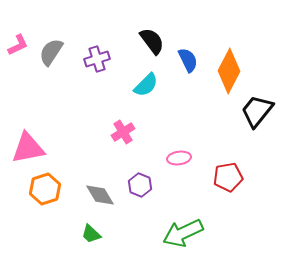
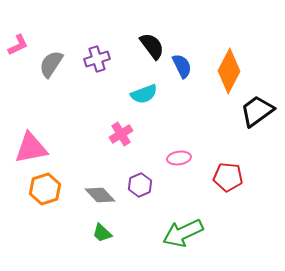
black semicircle: moved 5 px down
gray semicircle: moved 12 px down
blue semicircle: moved 6 px left, 6 px down
cyan semicircle: moved 2 px left, 9 px down; rotated 24 degrees clockwise
black trapezoid: rotated 15 degrees clockwise
pink cross: moved 2 px left, 2 px down
pink triangle: moved 3 px right
red pentagon: rotated 16 degrees clockwise
purple hexagon: rotated 15 degrees clockwise
gray diamond: rotated 12 degrees counterclockwise
green trapezoid: moved 11 px right, 1 px up
